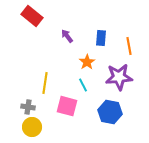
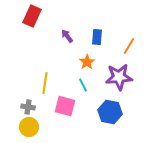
red rectangle: rotated 75 degrees clockwise
blue rectangle: moved 4 px left, 1 px up
orange line: rotated 42 degrees clockwise
pink square: moved 2 px left
yellow circle: moved 3 px left
